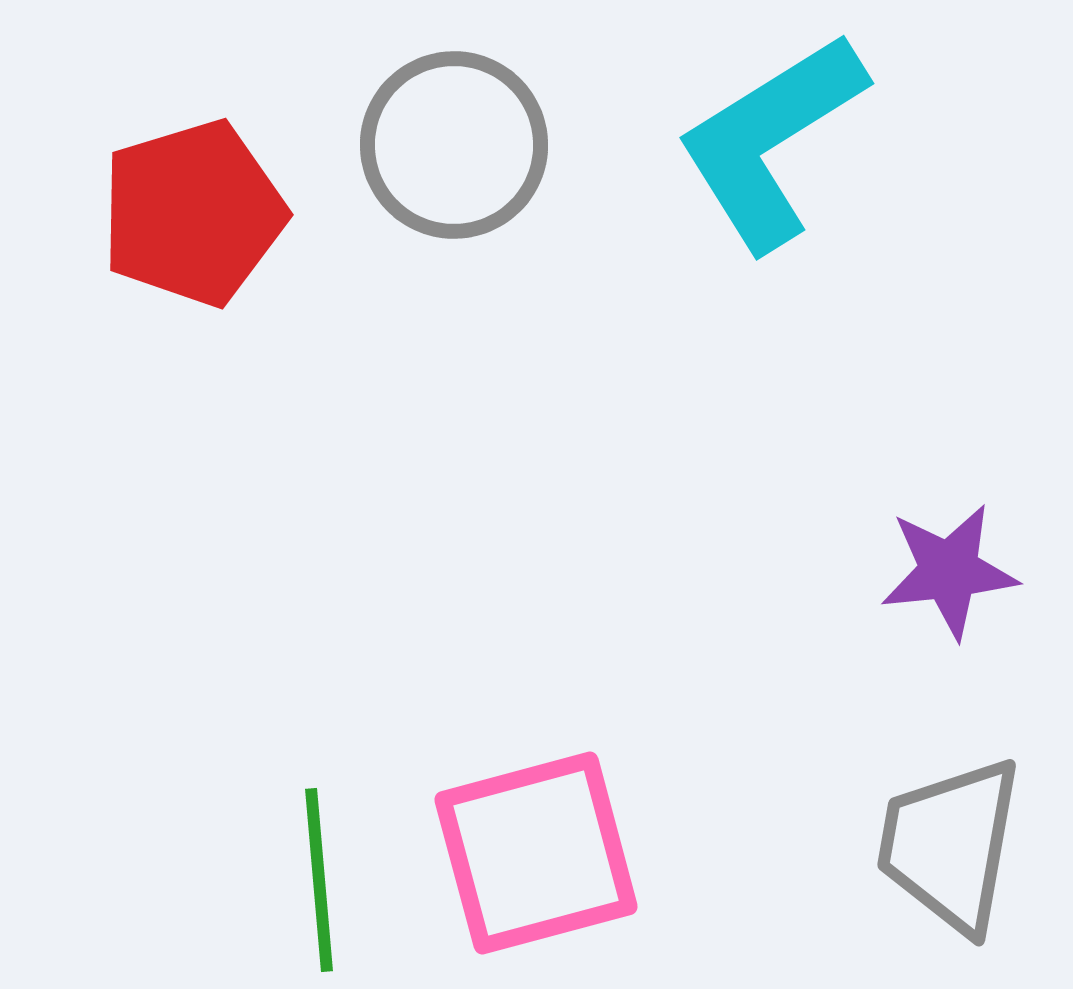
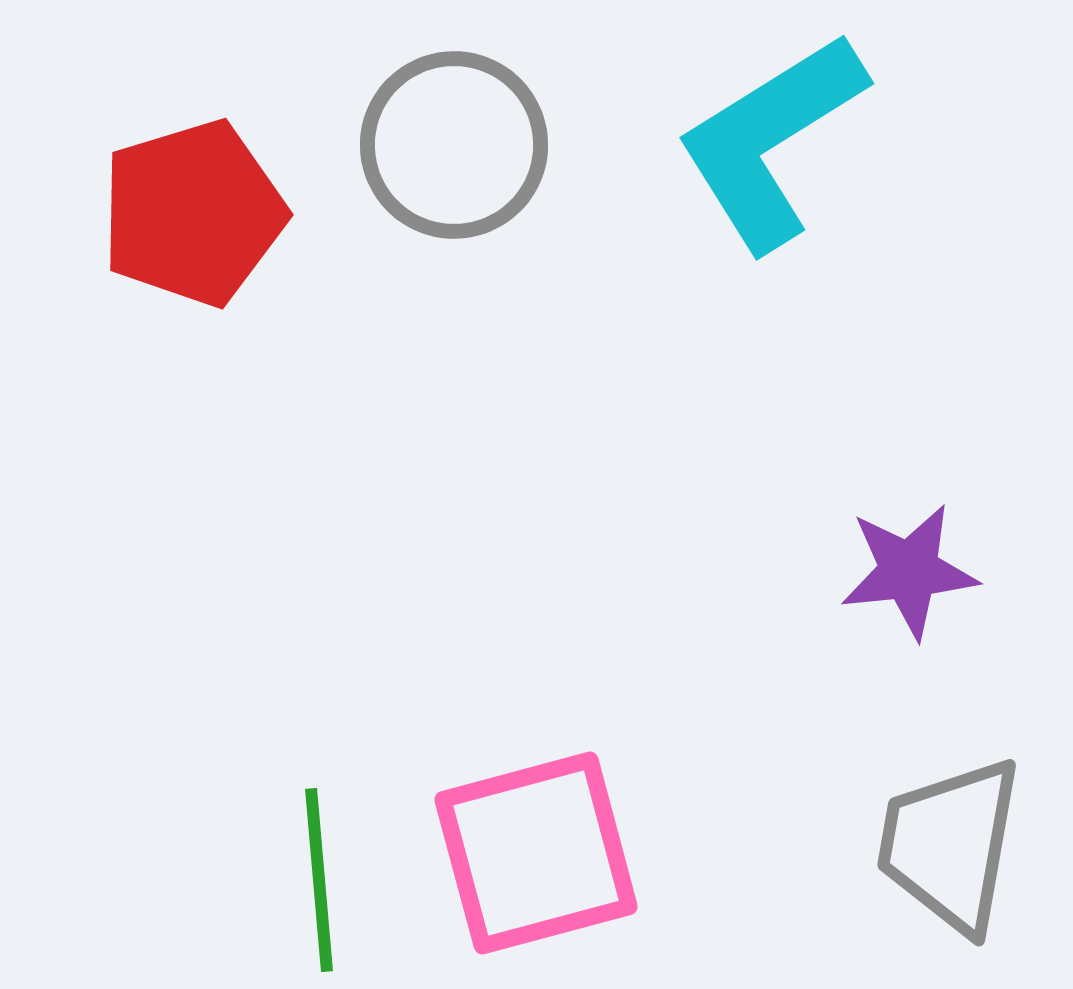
purple star: moved 40 px left
